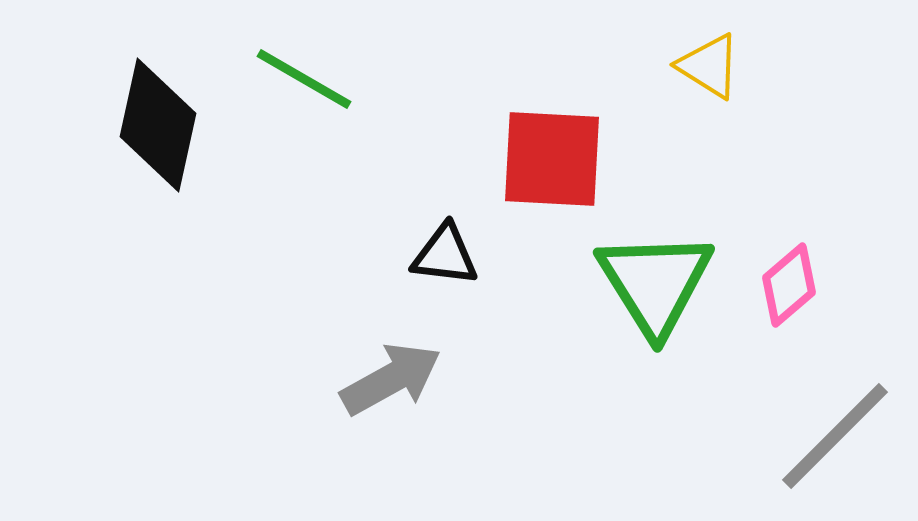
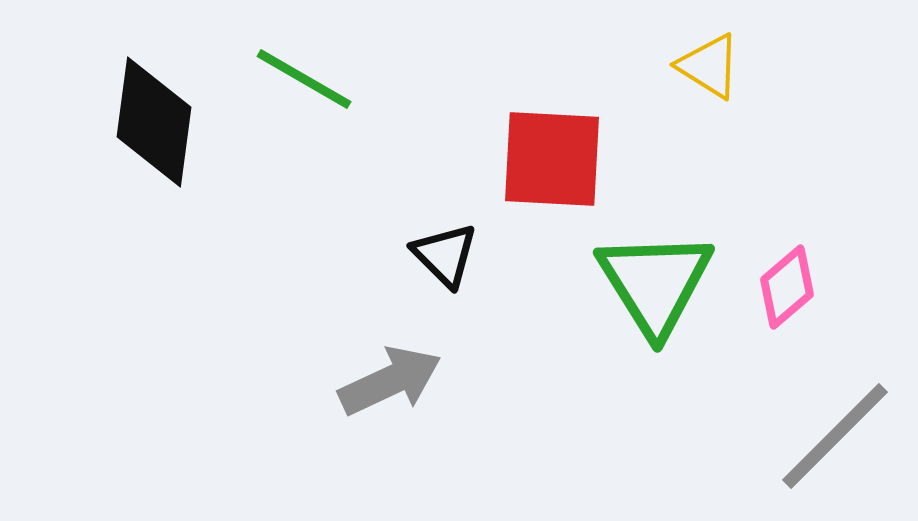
black diamond: moved 4 px left, 3 px up; rotated 5 degrees counterclockwise
black triangle: rotated 38 degrees clockwise
pink diamond: moved 2 px left, 2 px down
gray arrow: moved 1 px left, 2 px down; rotated 4 degrees clockwise
